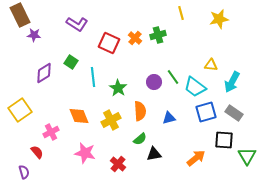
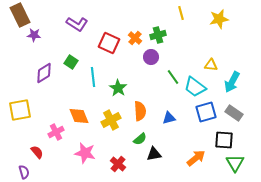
purple circle: moved 3 px left, 25 px up
yellow square: rotated 25 degrees clockwise
pink cross: moved 5 px right
green triangle: moved 12 px left, 7 px down
